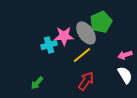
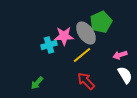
pink arrow: moved 5 px left
red arrow: rotated 78 degrees counterclockwise
